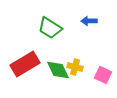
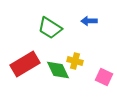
yellow cross: moved 6 px up
pink square: moved 1 px right, 2 px down
